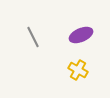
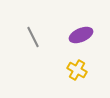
yellow cross: moved 1 px left
